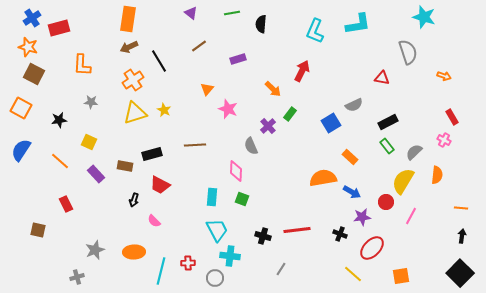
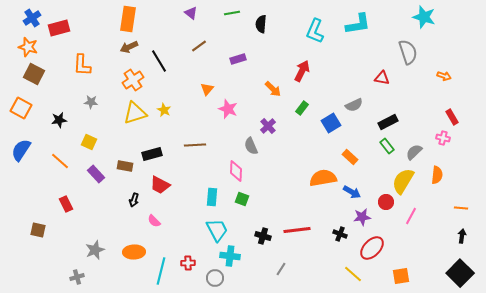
green rectangle at (290, 114): moved 12 px right, 6 px up
pink cross at (444, 140): moved 1 px left, 2 px up; rotated 16 degrees counterclockwise
